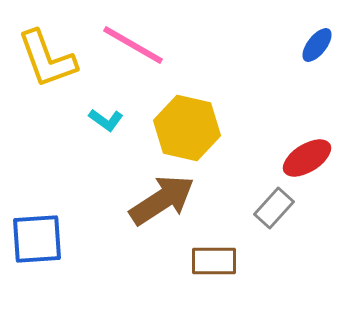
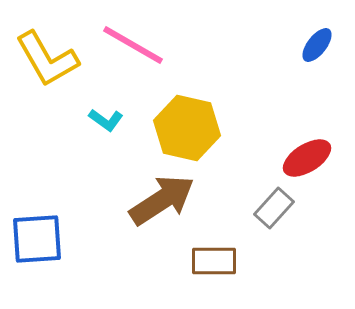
yellow L-shape: rotated 10 degrees counterclockwise
